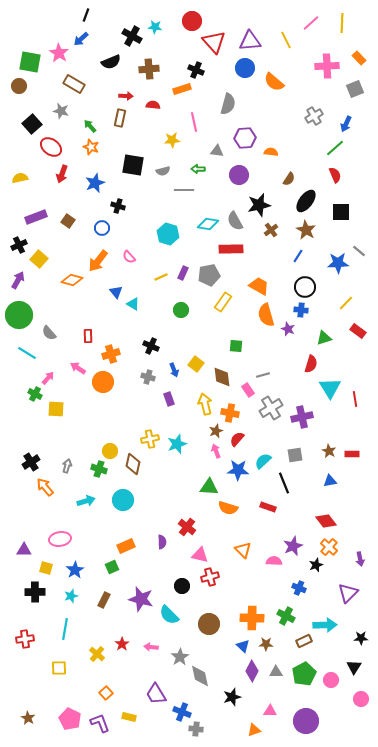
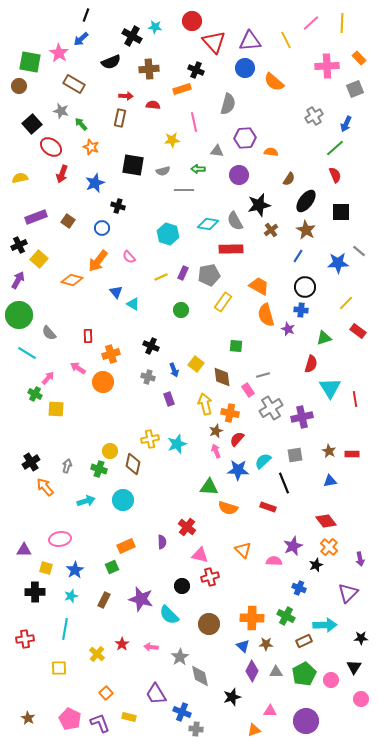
green arrow at (90, 126): moved 9 px left, 2 px up
